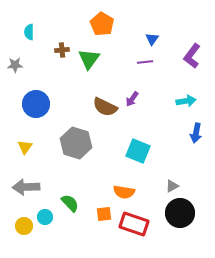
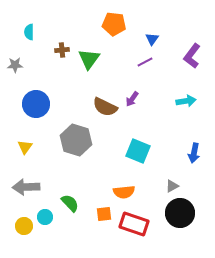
orange pentagon: moved 12 px right; rotated 25 degrees counterclockwise
purple line: rotated 21 degrees counterclockwise
blue arrow: moved 2 px left, 20 px down
gray hexagon: moved 3 px up
orange semicircle: rotated 15 degrees counterclockwise
